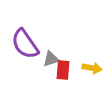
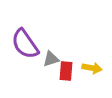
red rectangle: moved 3 px right, 1 px down
